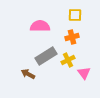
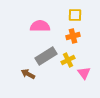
orange cross: moved 1 px right, 1 px up
